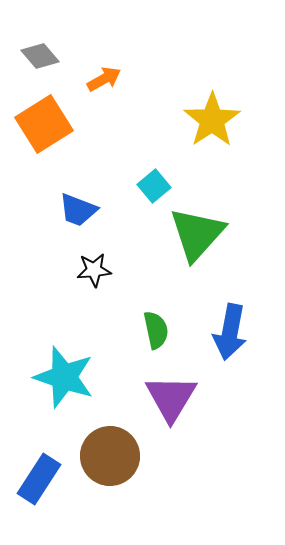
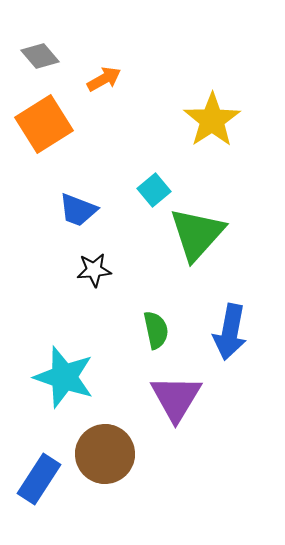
cyan square: moved 4 px down
purple triangle: moved 5 px right
brown circle: moved 5 px left, 2 px up
